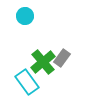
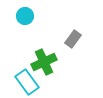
gray rectangle: moved 11 px right, 19 px up
green cross: moved 1 px right; rotated 15 degrees clockwise
